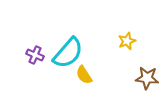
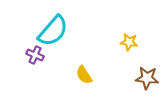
yellow star: moved 2 px right, 1 px down; rotated 30 degrees clockwise
cyan semicircle: moved 15 px left, 22 px up
